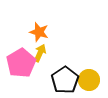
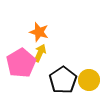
black pentagon: moved 2 px left
